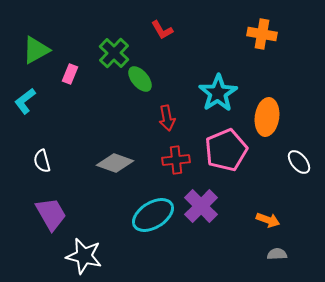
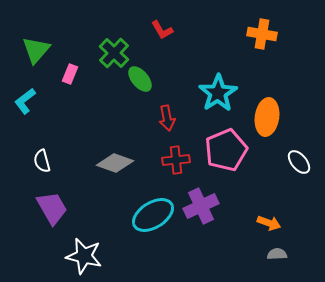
green triangle: rotated 20 degrees counterclockwise
purple cross: rotated 20 degrees clockwise
purple trapezoid: moved 1 px right, 6 px up
orange arrow: moved 1 px right, 3 px down
